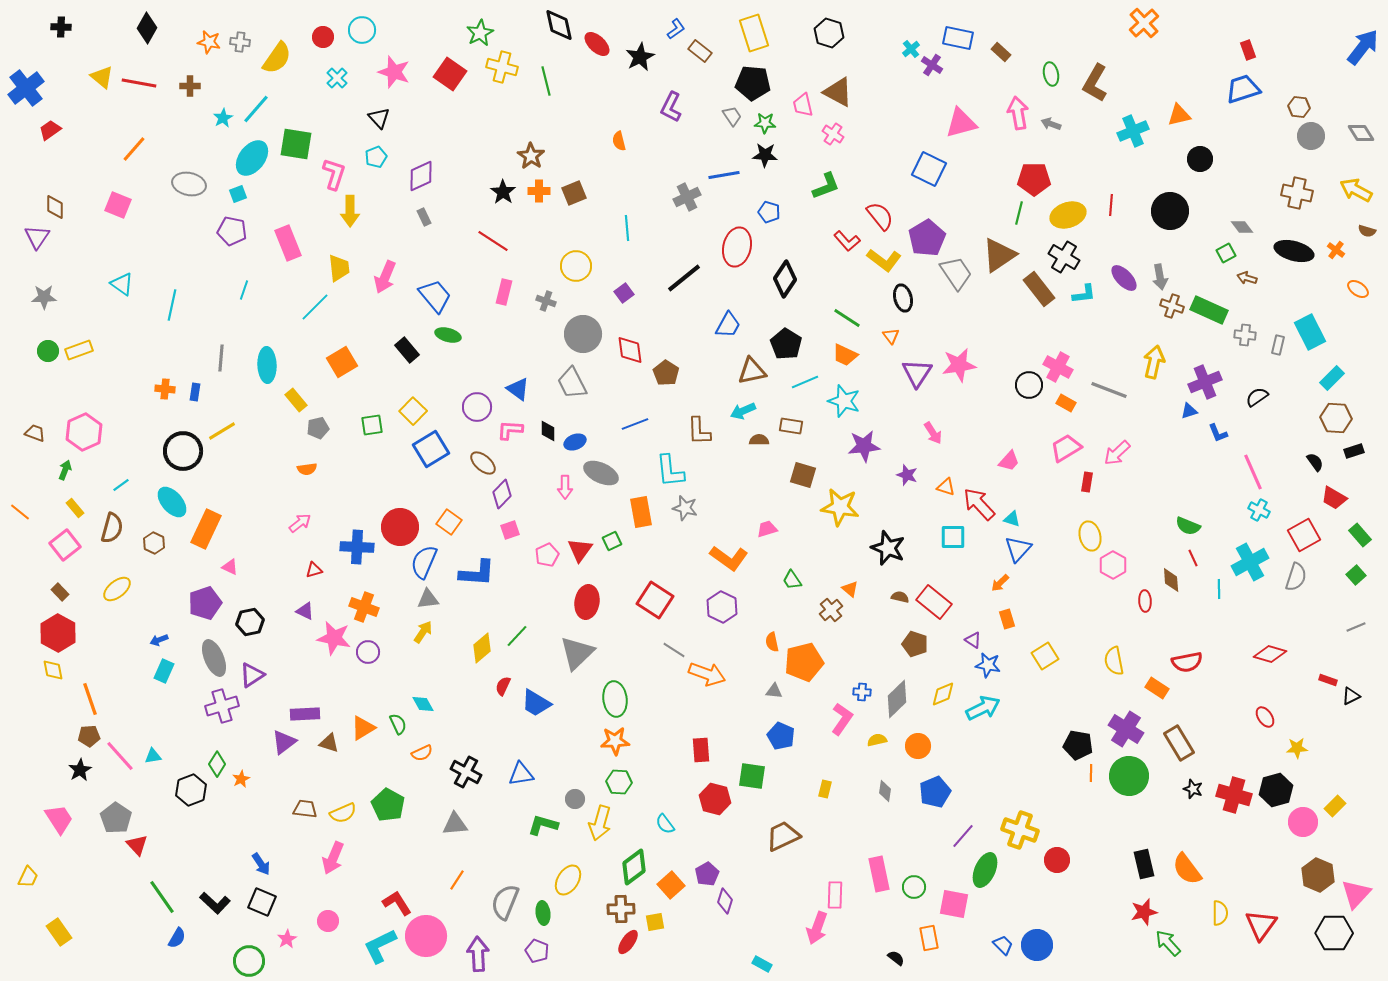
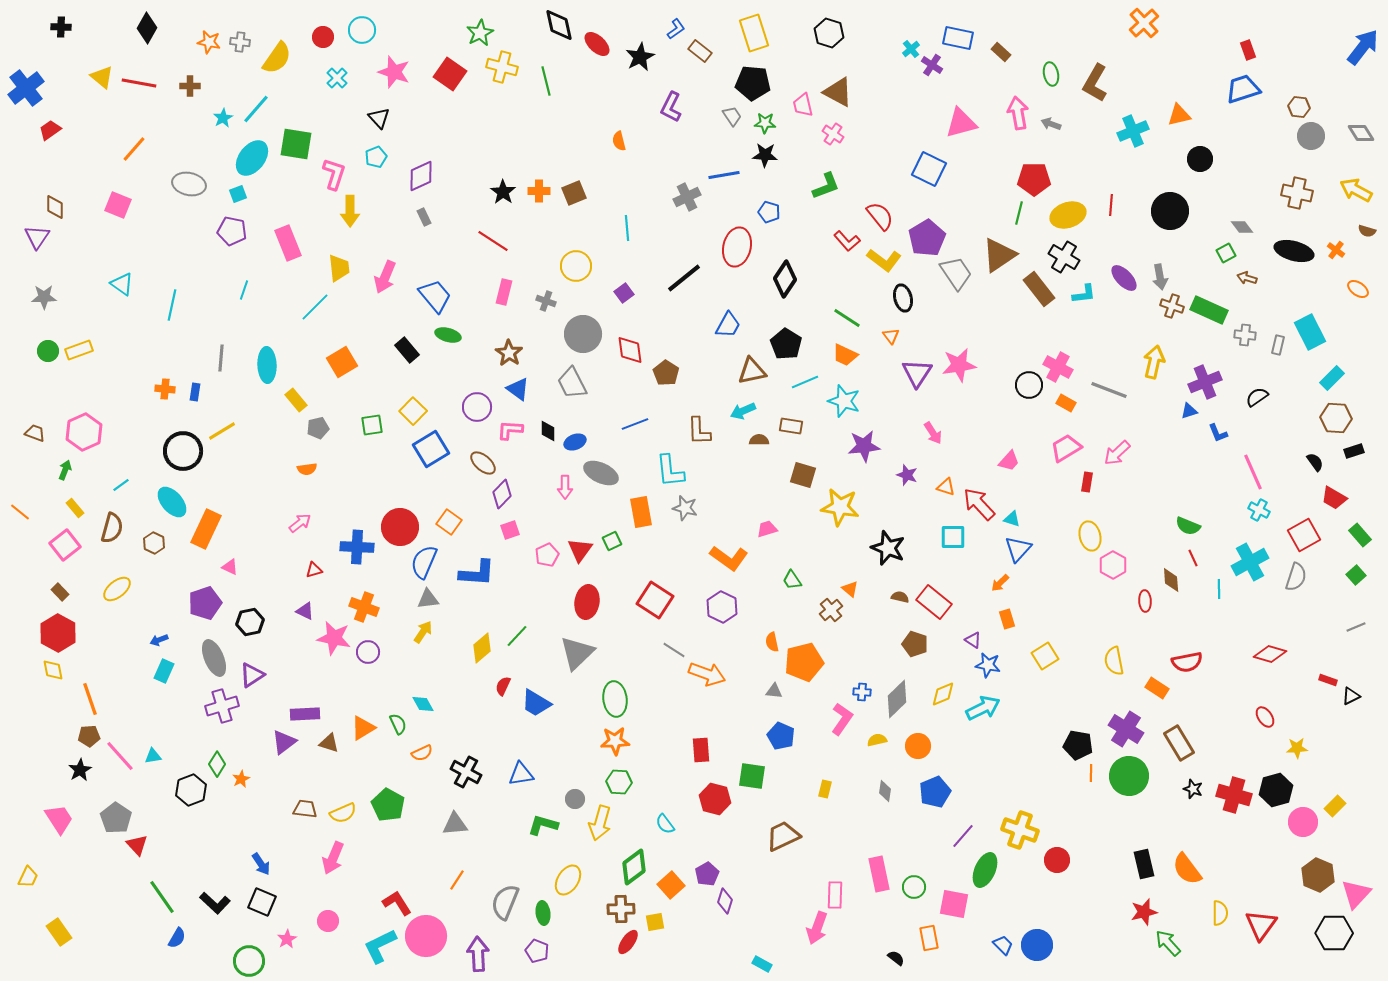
brown star at (531, 156): moved 22 px left, 197 px down
